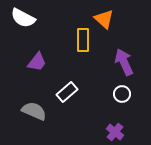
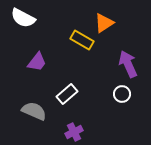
orange triangle: moved 4 px down; rotated 45 degrees clockwise
yellow rectangle: moved 1 px left; rotated 60 degrees counterclockwise
purple arrow: moved 4 px right, 2 px down
white rectangle: moved 2 px down
purple cross: moved 41 px left; rotated 24 degrees clockwise
